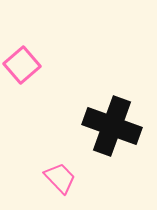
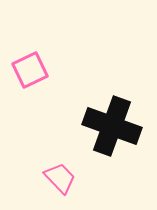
pink square: moved 8 px right, 5 px down; rotated 15 degrees clockwise
